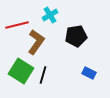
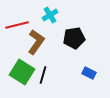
black pentagon: moved 2 px left, 2 px down
green square: moved 1 px right, 1 px down
